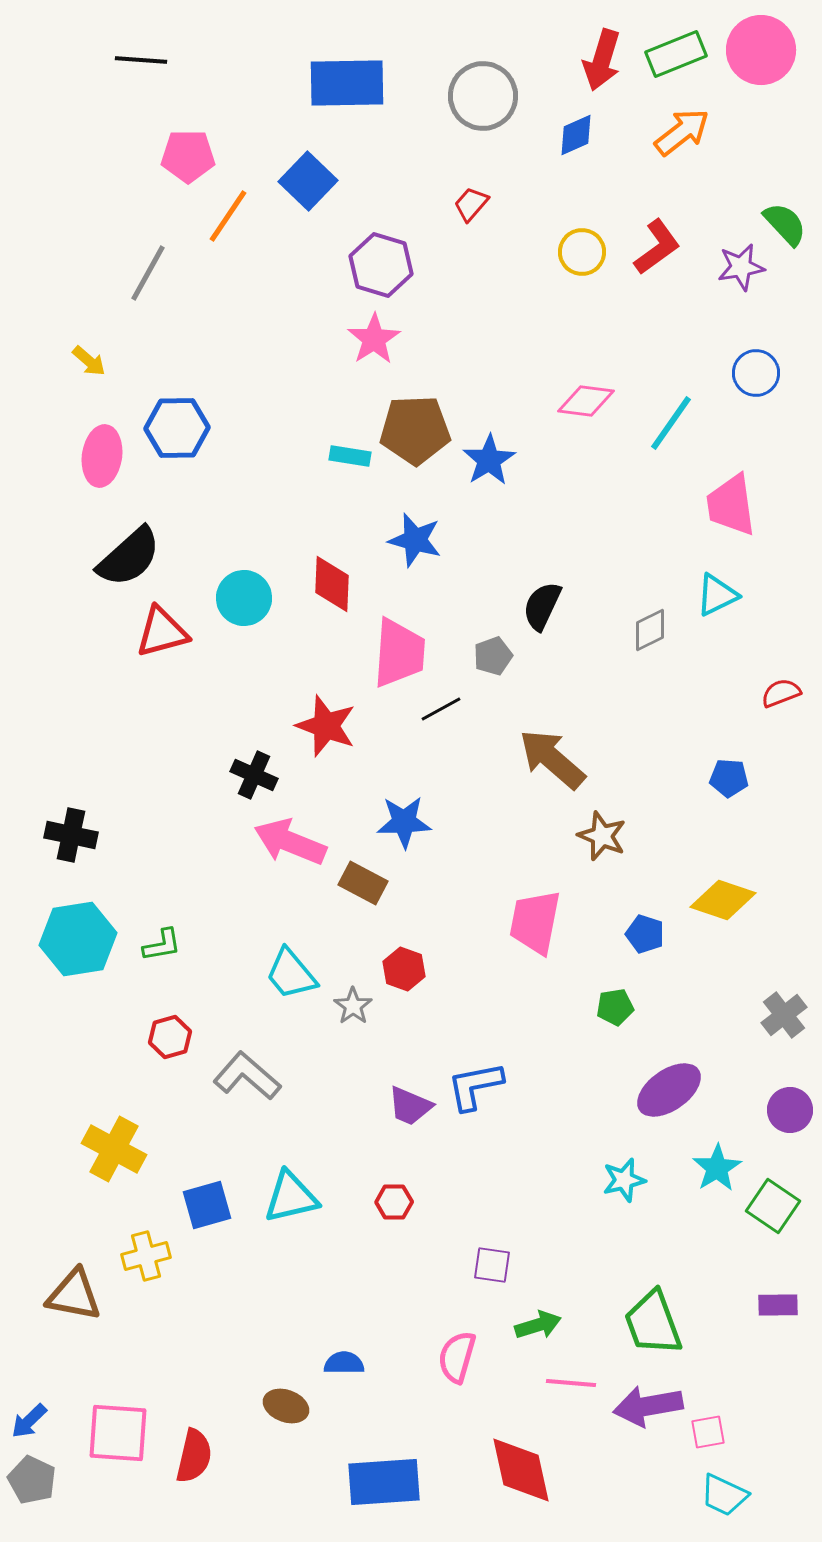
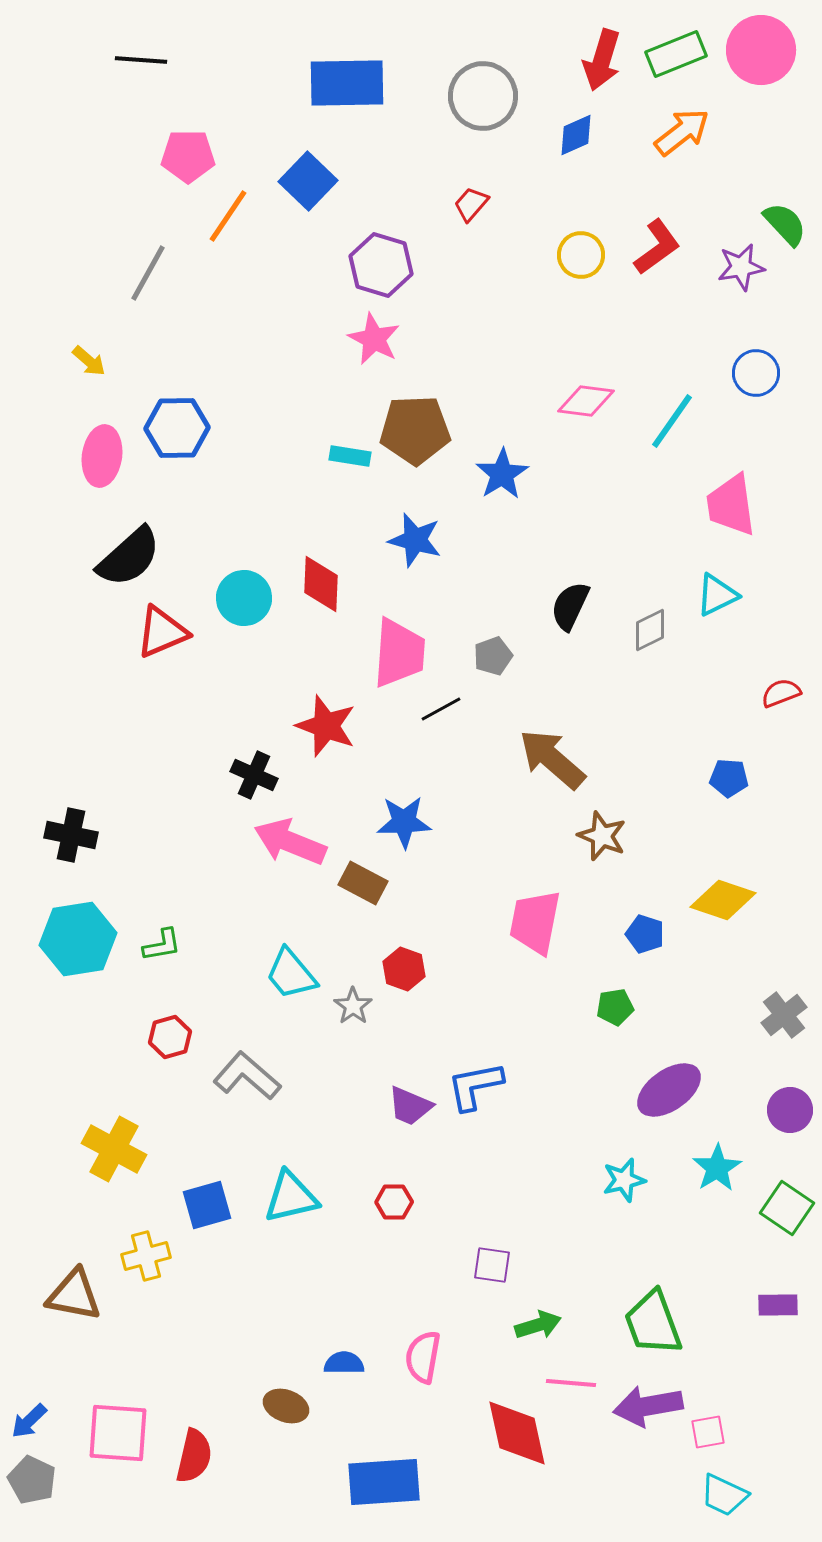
yellow circle at (582, 252): moved 1 px left, 3 px down
pink star at (374, 339): rotated 12 degrees counterclockwise
cyan line at (671, 423): moved 1 px right, 2 px up
blue star at (489, 460): moved 13 px right, 14 px down
red diamond at (332, 584): moved 11 px left
black semicircle at (542, 606): moved 28 px right
red triangle at (162, 632): rotated 8 degrees counterclockwise
green square at (773, 1206): moved 14 px right, 2 px down
pink semicircle at (457, 1357): moved 34 px left; rotated 6 degrees counterclockwise
red diamond at (521, 1470): moved 4 px left, 37 px up
